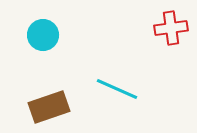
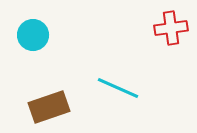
cyan circle: moved 10 px left
cyan line: moved 1 px right, 1 px up
